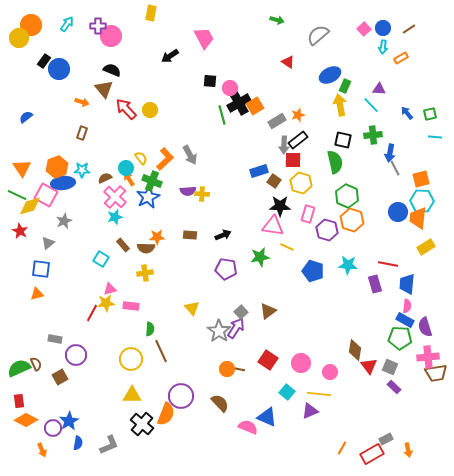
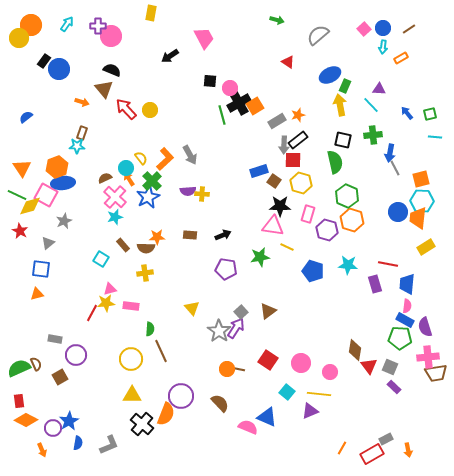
cyan star at (82, 170): moved 5 px left, 24 px up
green cross at (152, 181): rotated 24 degrees clockwise
